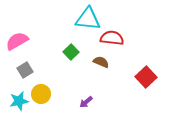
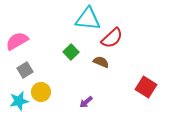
red semicircle: rotated 130 degrees clockwise
red square: moved 10 px down; rotated 15 degrees counterclockwise
yellow circle: moved 2 px up
